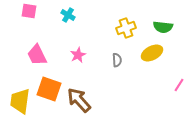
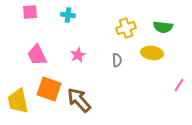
pink square: moved 1 px right, 1 px down; rotated 14 degrees counterclockwise
cyan cross: rotated 24 degrees counterclockwise
yellow ellipse: rotated 35 degrees clockwise
yellow trapezoid: moved 2 px left; rotated 20 degrees counterclockwise
